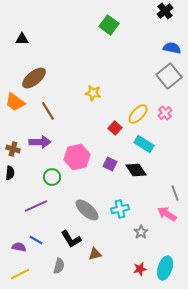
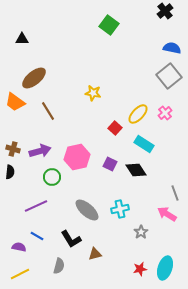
purple arrow: moved 9 px down; rotated 15 degrees counterclockwise
black semicircle: moved 1 px up
blue line: moved 1 px right, 4 px up
